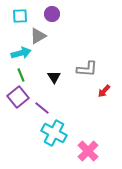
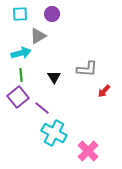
cyan square: moved 2 px up
green line: rotated 16 degrees clockwise
